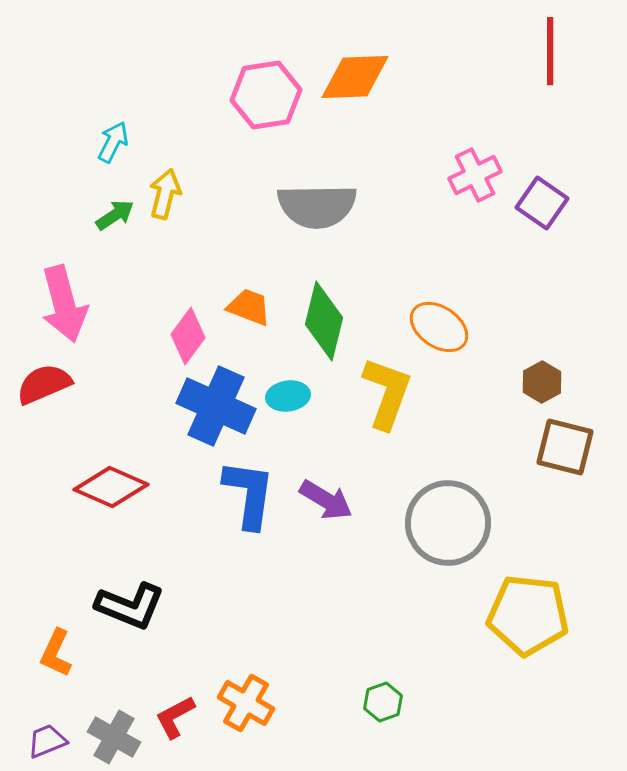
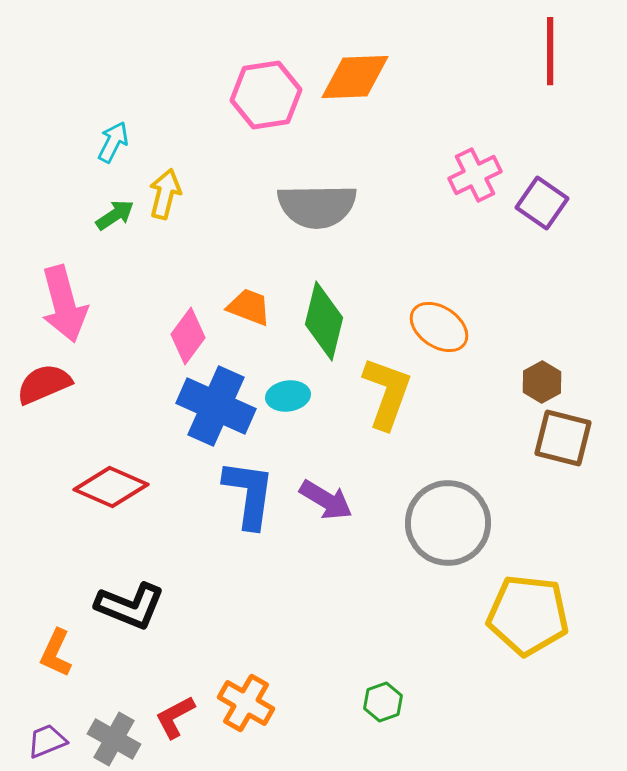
brown square: moved 2 px left, 9 px up
gray cross: moved 2 px down
